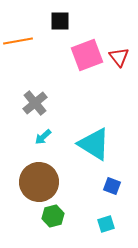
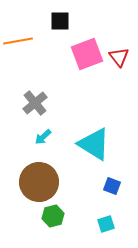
pink square: moved 1 px up
